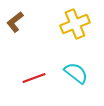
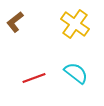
yellow cross: rotated 32 degrees counterclockwise
